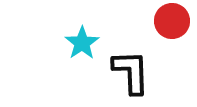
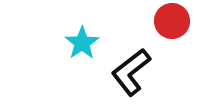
black L-shape: rotated 126 degrees counterclockwise
